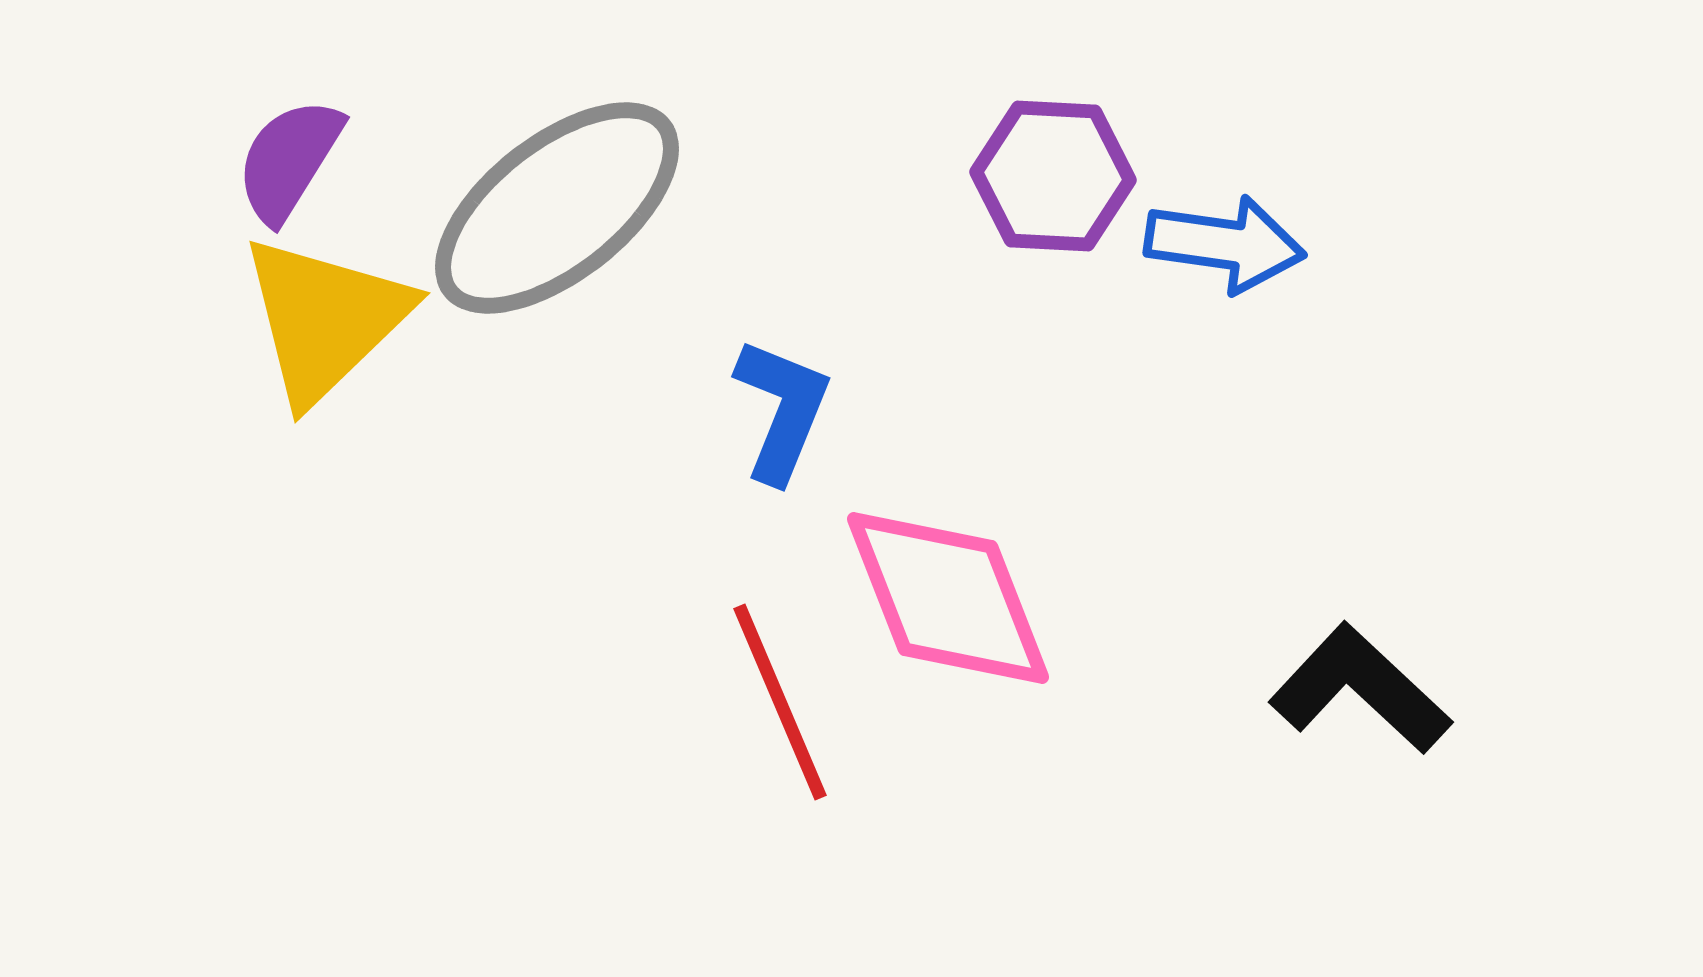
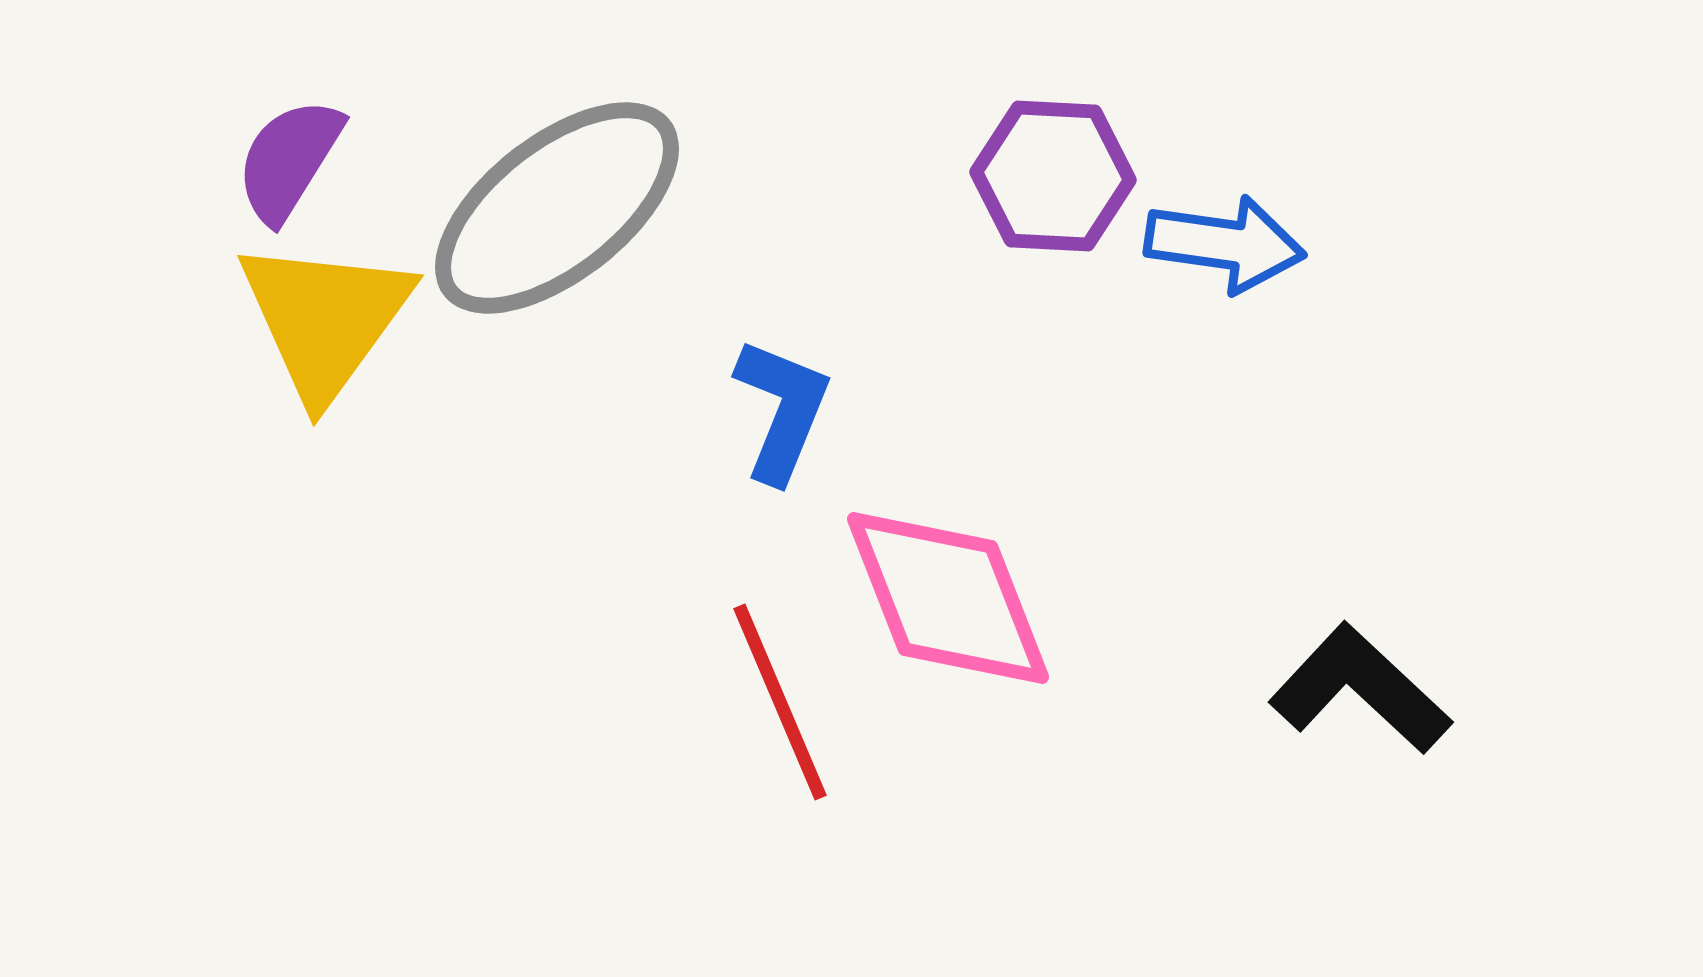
yellow triangle: rotated 10 degrees counterclockwise
